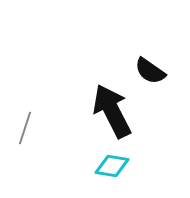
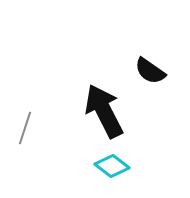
black arrow: moved 8 px left
cyan diamond: rotated 28 degrees clockwise
